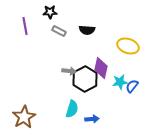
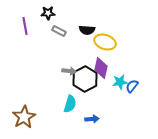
black star: moved 2 px left, 1 px down
yellow ellipse: moved 23 px left, 4 px up
cyan semicircle: moved 2 px left, 5 px up
